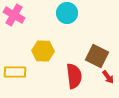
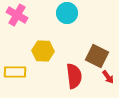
pink cross: moved 3 px right
